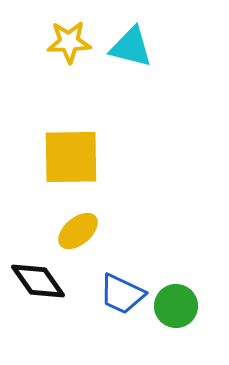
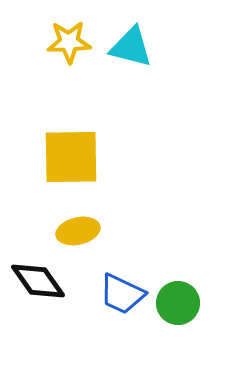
yellow ellipse: rotated 27 degrees clockwise
green circle: moved 2 px right, 3 px up
